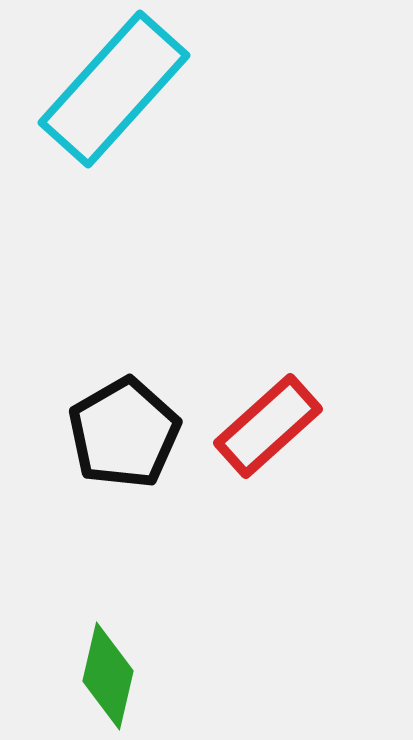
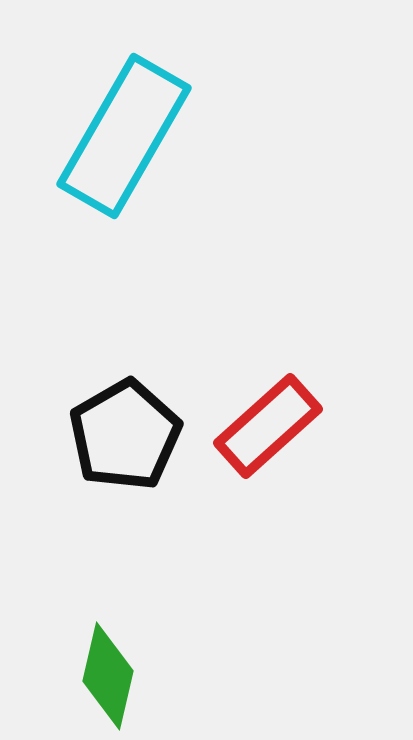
cyan rectangle: moved 10 px right, 47 px down; rotated 12 degrees counterclockwise
black pentagon: moved 1 px right, 2 px down
